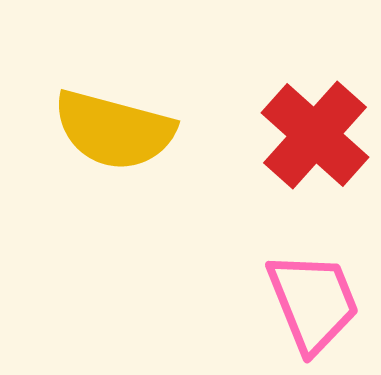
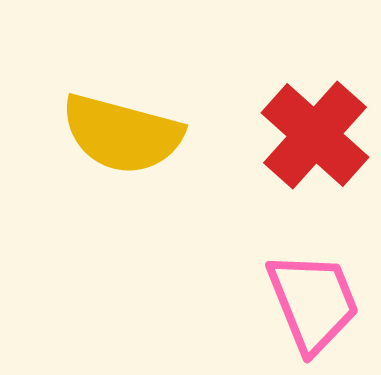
yellow semicircle: moved 8 px right, 4 px down
